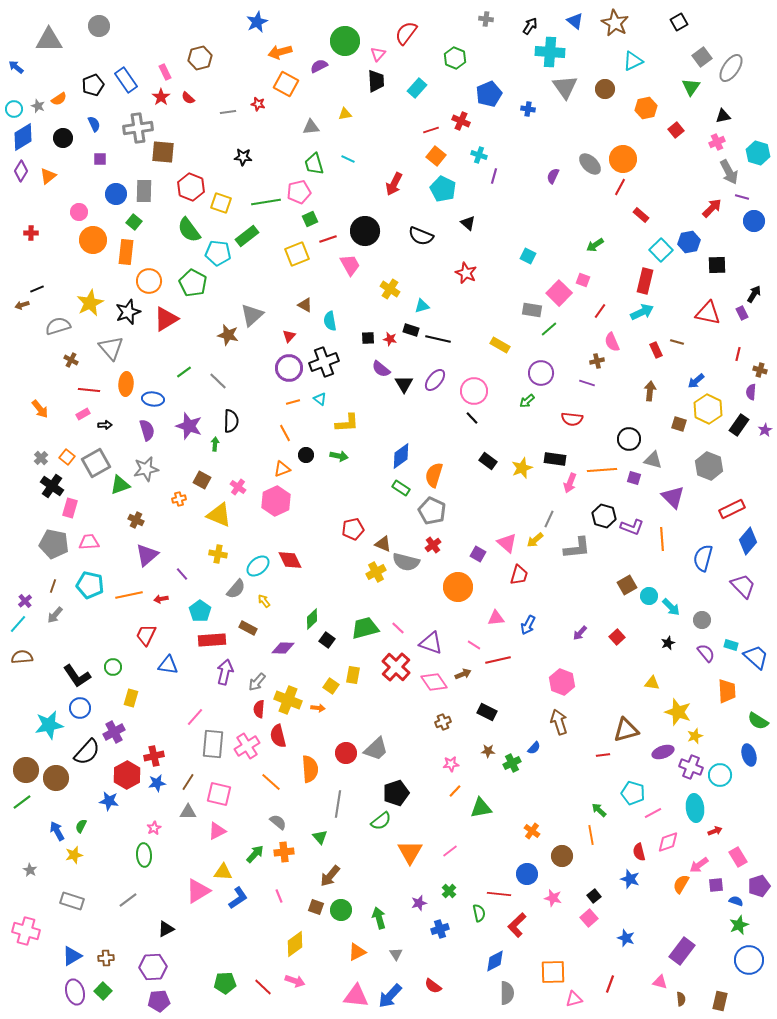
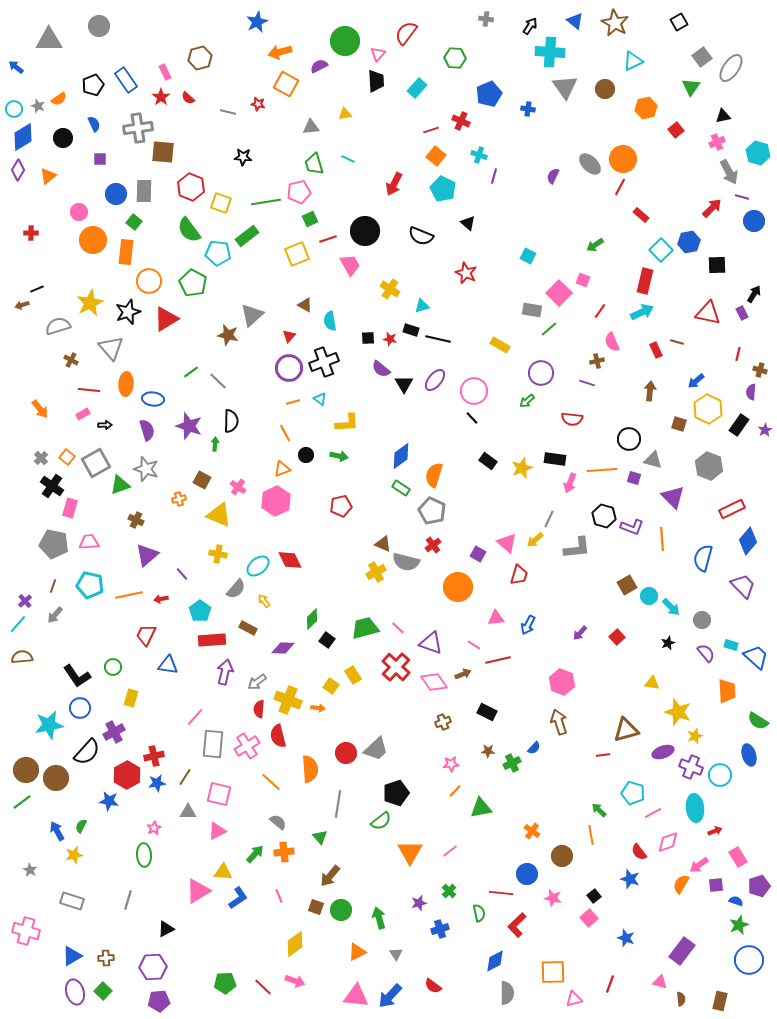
green hexagon at (455, 58): rotated 20 degrees counterclockwise
gray line at (228, 112): rotated 21 degrees clockwise
purple diamond at (21, 171): moved 3 px left, 1 px up
green line at (184, 372): moved 7 px right
gray star at (146, 469): rotated 30 degrees clockwise
red pentagon at (353, 529): moved 12 px left, 23 px up
yellow rectangle at (353, 675): rotated 42 degrees counterclockwise
gray arrow at (257, 682): rotated 12 degrees clockwise
brown line at (188, 782): moved 3 px left, 5 px up
red semicircle at (639, 852): rotated 24 degrees counterclockwise
red line at (499, 894): moved 2 px right, 1 px up
gray line at (128, 900): rotated 36 degrees counterclockwise
